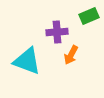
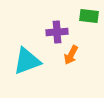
green rectangle: rotated 30 degrees clockwise
cyan triangle: rotated 40 degrees counterclockwise
